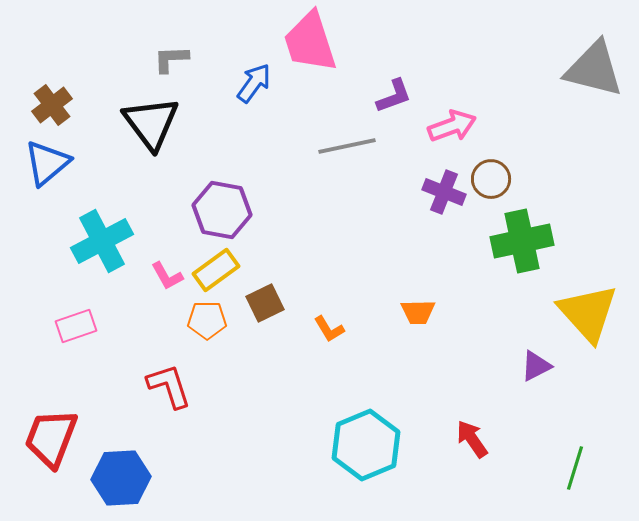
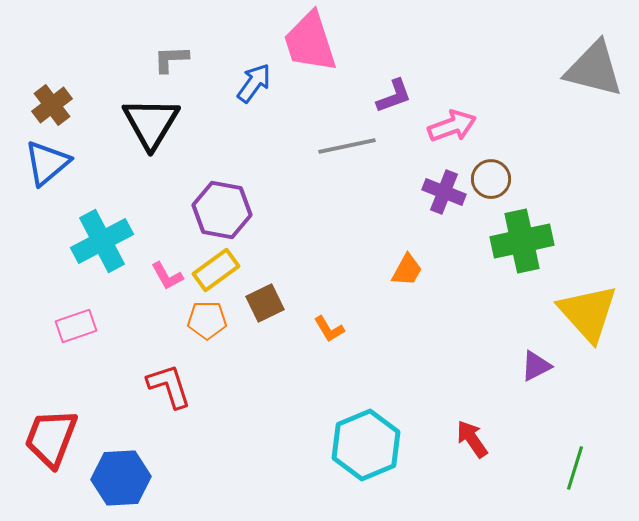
black triangle: rotated 8 degrees clockwise
orange trapezoid: moved 11 px left, 42 px up; rotated 60 degrees counterclockwise
